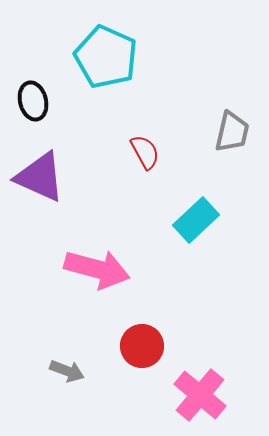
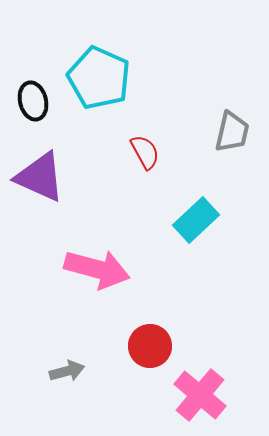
cyan pentagon: moved 7 px left, 21 px down
red circle: moved 8 px right
gray arrow: rotated 36 degrees counterclockwise
